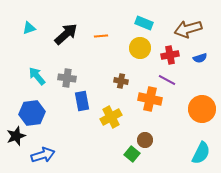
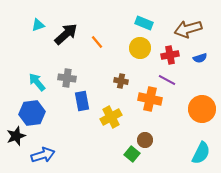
cyan triangle: moved 9 px right, 3 px up
orange line: moved 4 px left, 6 px down; rotated 56 degrees clockwise
cyan arrow: moved 6 px down
